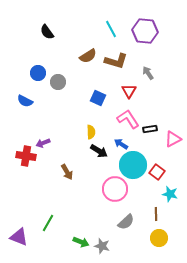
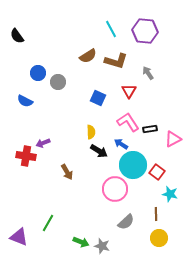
black semicircle: moved 30 px left, 4 px down
pink L-shape: moved 3 px down
